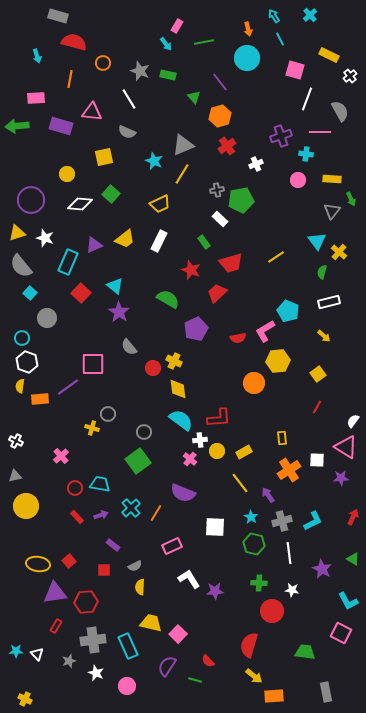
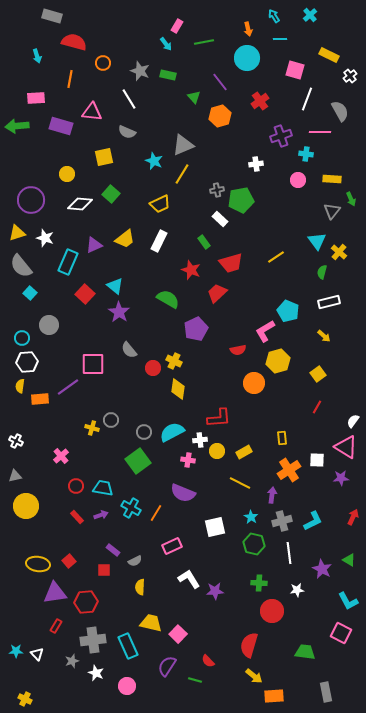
gray rectangle at (58, 16): moved 6 px left
cyan line at (280, 39): rotated 64 degrees counterclockwise
red cross at (227, 146): moved 33 px right, 45 px up
white cross at (256, 164): rotated 16 degrees clockwise
red square at (81, 293): moved 4 px right, 1 px down
gray circle at (47, 318): moved 2 px right, 7 px down
red semicircle at (238, 338): moved 12 px down
gray semicircle at (129, 347): moved 3 px down
yellow hexagon at (278, 361): rotated 10 degrees counterclockwise
white hexagon at (27, 362): rotated 25 degrees counterclockwise
yellow diamond at (178, 389): rotated 15 degrees clockwise
gray circle at (108, 414): moved 3 px right, 6 px down
cyan semicircle at (181, 420): moved 9 px left, 12 px down; rotated 65 degrees counterclockwise
pink cross at (190, 459): moved 2 px left, 1 px down; rotated 32 degrees counterclockwise
yellow line at (240, 483): rotated 25 degrees counterclockwise
cyan trapezoid at (100, 484): moved 3 px right, 4 px down
red circle at (75, 488): moved 1 px right, 2 px up
purple arrow at (268, 495): moved 4 px right; rotated 42 degrees clockwise
cyan cross at (131, 508): rotated 18 degrees counterclockwise
white square at (215, 527): rotated 15 degrees counterclockwise
purple rectangle at (113, 545): moved 5 px down
green triangle at (353, 559): moved 4 px left, 1 px down
gray semicircle at (135, 566): moved 5 px up
white star at (292, 590): moved 5 px right; rotated 16 degrees counterclockwise
gray star at (69, 661): moved 3 px right
